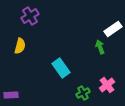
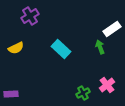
white rectangle: moved 1 px left
yellow semicircle: moved 4 px left, 2 px down; rotated 49 degrees clockwise
cyan rectangle: moved 19 px up; rotated 12 degrees counterclockwise
purple rectangle: moved 1 px up
